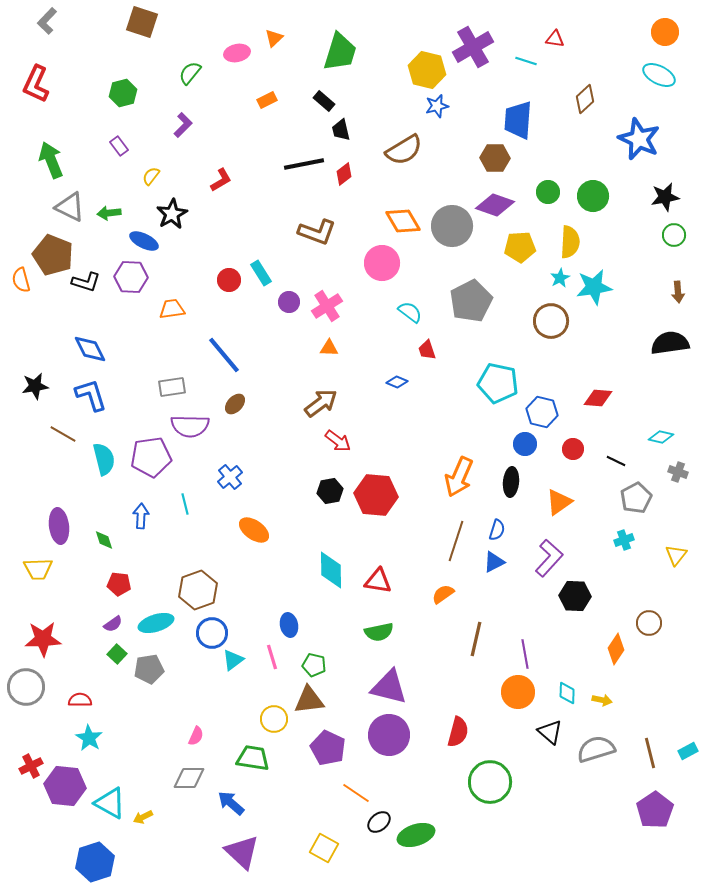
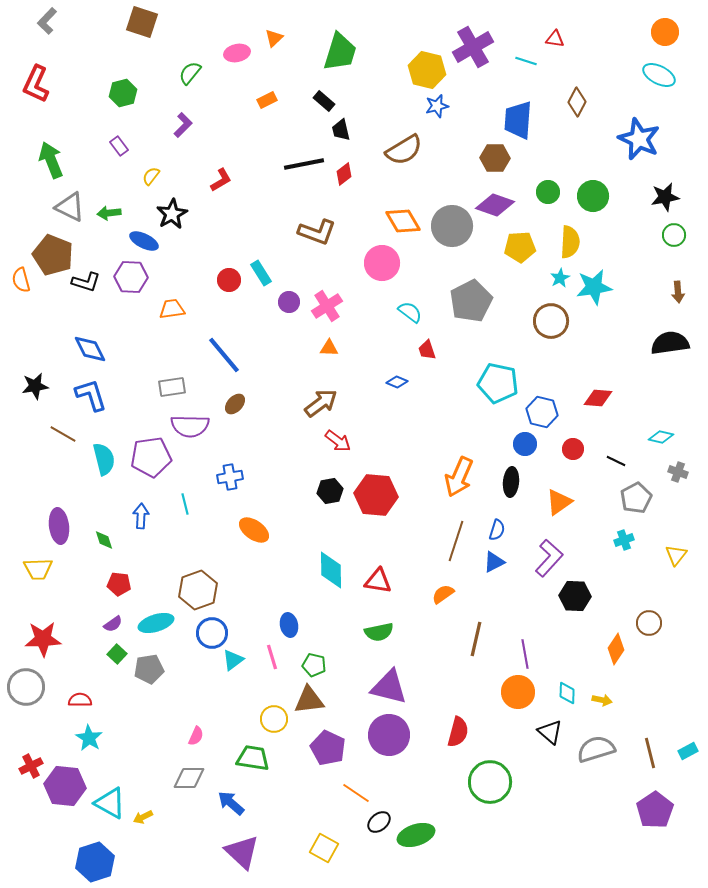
brown diamond at (585, 99): moved 8 px left, 3 px down; rotated 20 degrees counterclockwise
blue cross at (230, 477): rotated 30 degrees clockwise
